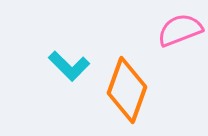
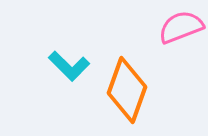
pink semicircle: moved 1 px right, 3 px up
